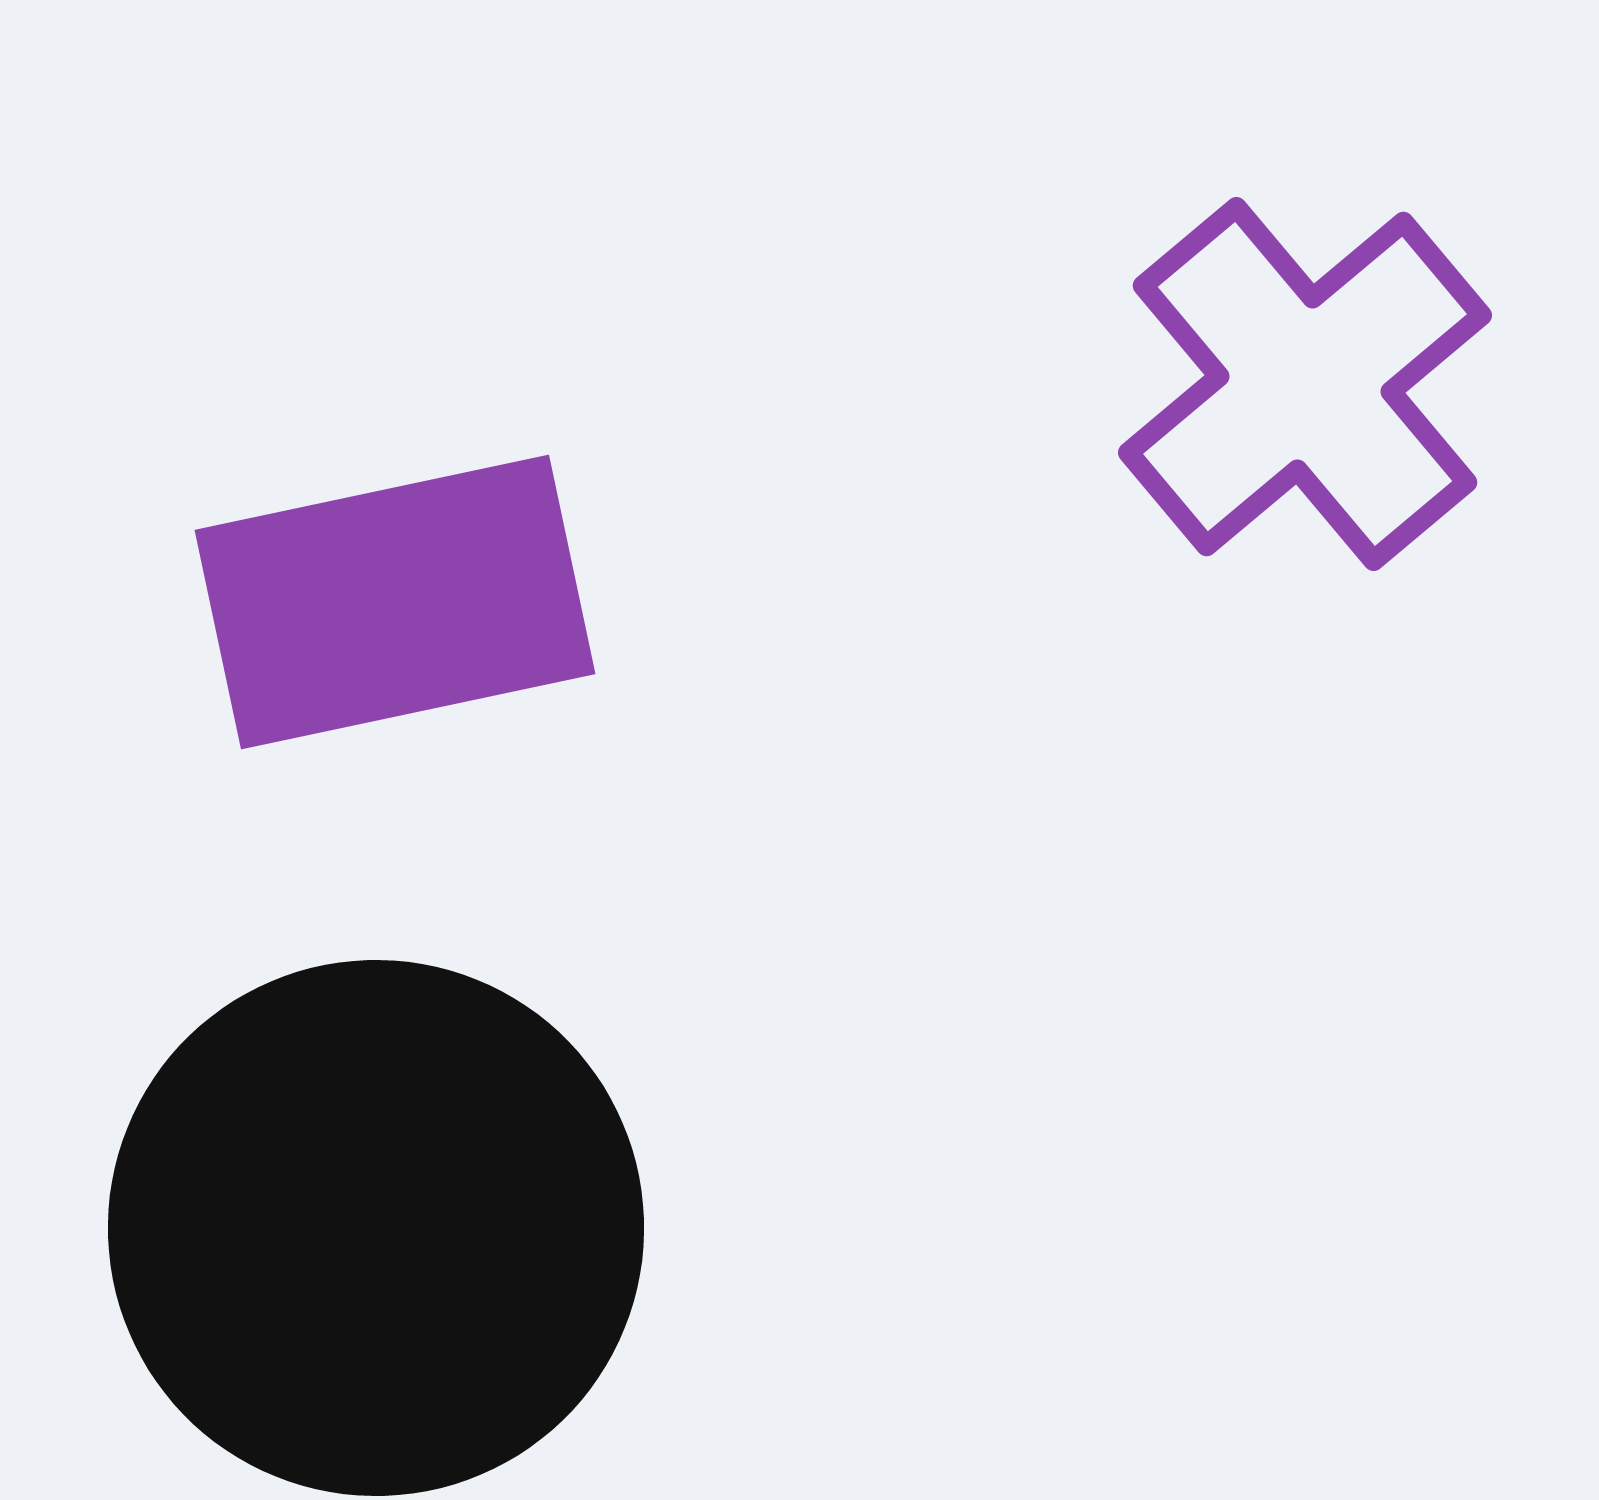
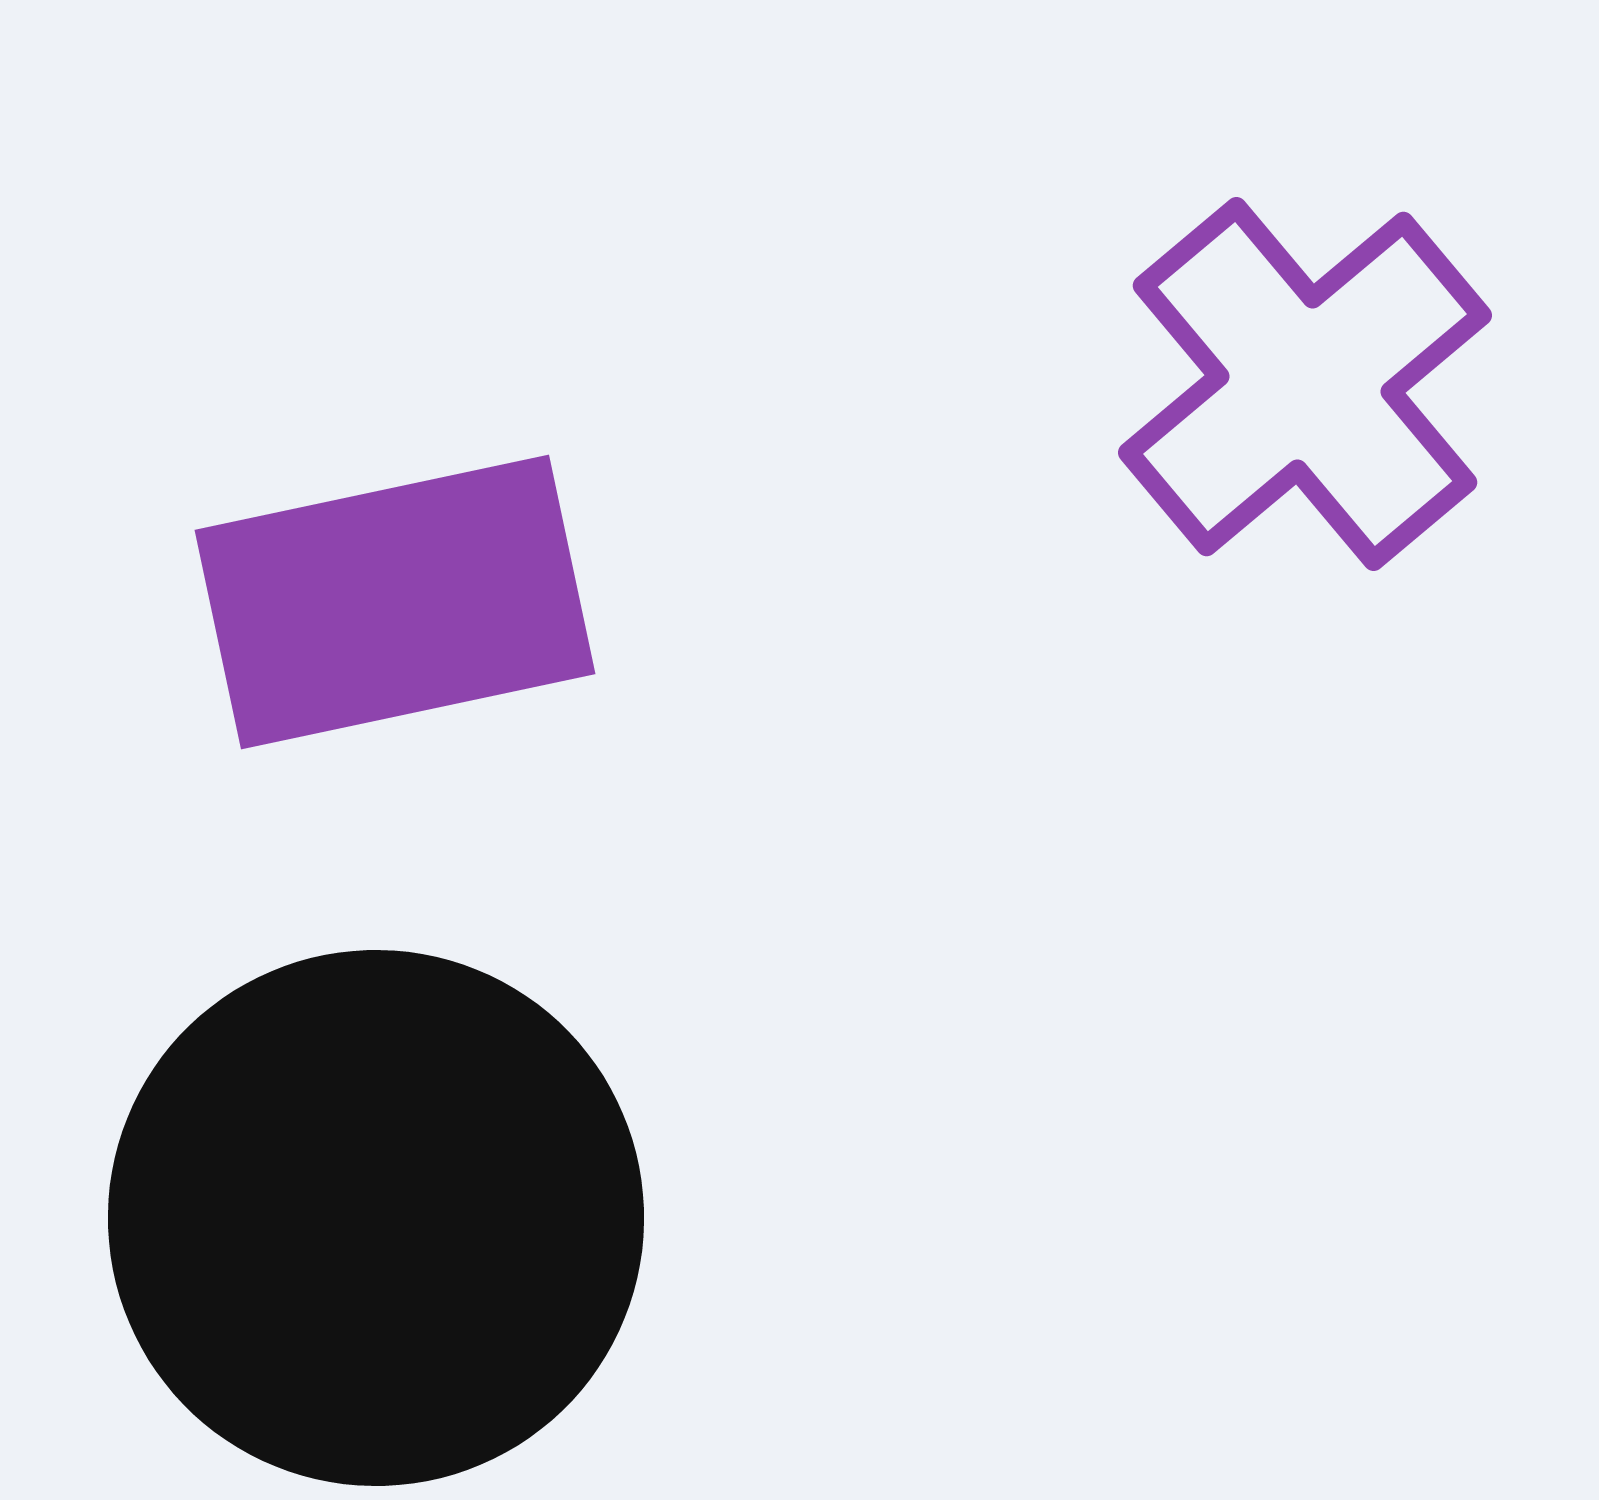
black circle: moved 10 px up
